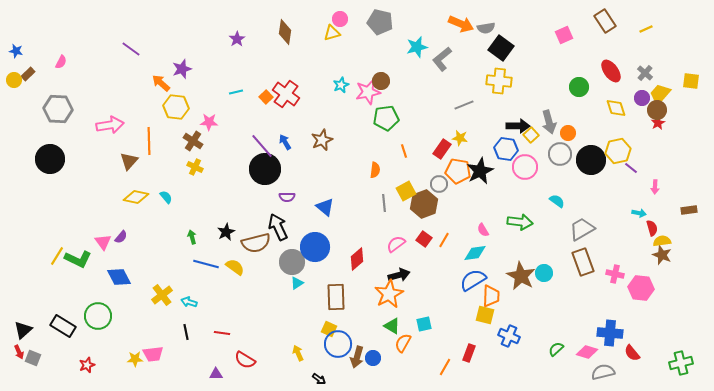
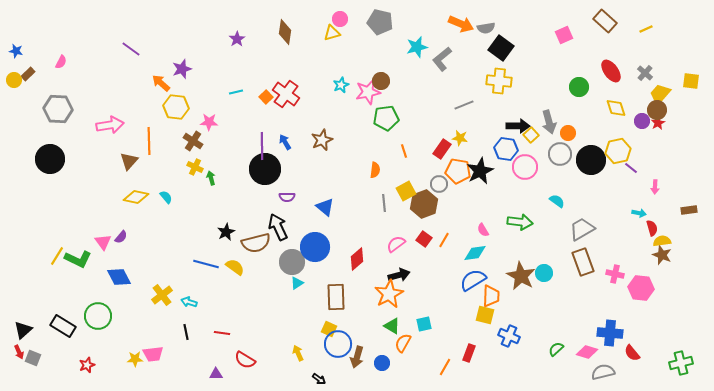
brown rectangle at (605, 21): rotated 15 degrees counterclockwise
purple circle at (642, 98): moved 23 px down
purple line at (262, 146): rotated 40 degrees clockwise
green arrow at (192, 237): moved 19 px right, 59 px up
blue circle at (373, 358): moved 9 px right, 5 px down
